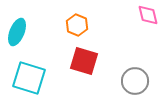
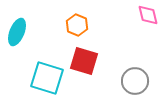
cyan square: moved 18 px right
